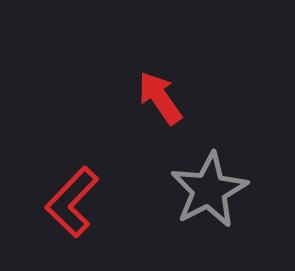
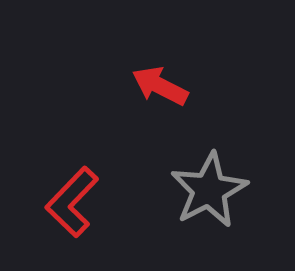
red arrow: moved 12 px up; rotated 28 degrees counterclockwise
